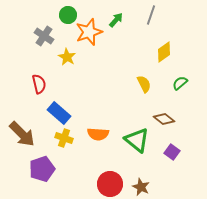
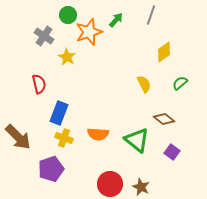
blue rectangle: rotated 70 degrees clockwise
brown arrow: moved 4 px left, 3 px down
purple pentagon: moved 9 px right
